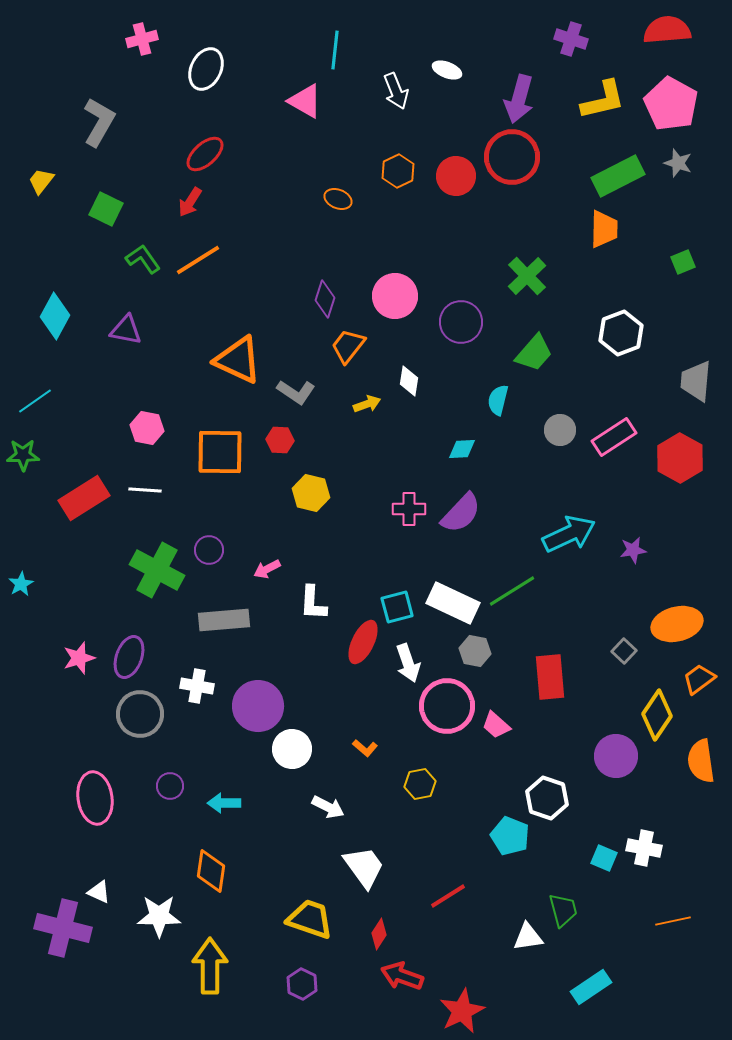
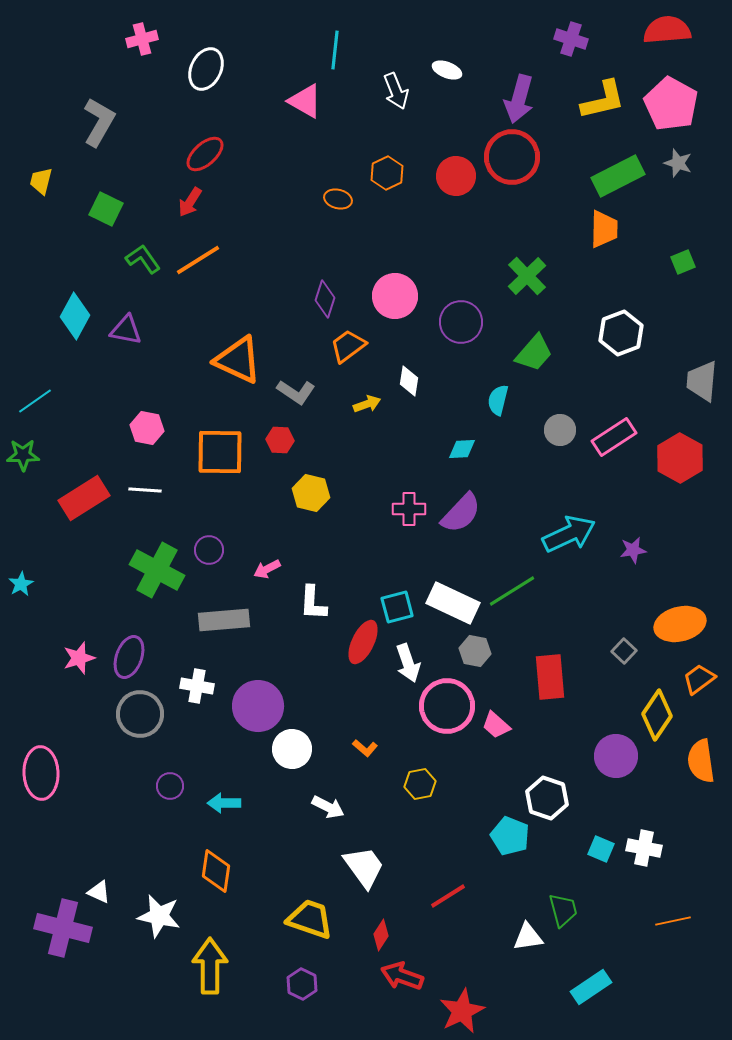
orange hexagon at (398, 171): moved 11 px left, 2 px down
yellow trapezoid at (41, 181): rotated 24 degrees counterclockwise
orange ellipse at (338, 199): rotated 8 degrees counterclockwise
cyan diamond at (55, 316): moved 20 px right
orange trapezoid at (348, 346): rotated 15 degrees clockwise
gray trapezoid at (696, 381): moved 6 px right
orange ellipse at (677, 624): moved 3 px right
pink ellipse at (95, 798): moved 54 px left, 25 px up; rotated 6 degrees clockwise
cyan square at (604, 858): moved 3 px left, 9 px up
orange diamond at (211, 871): moved 5 px right
white star at (159, 916): rotated 12 degrees clockwise
red diamond at (379, 934): moved 2 px right, 1 px down
